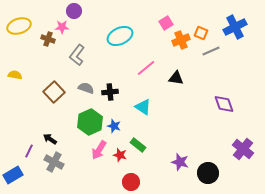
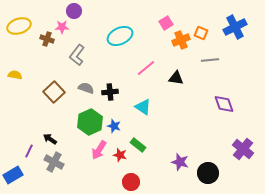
brown cross: moved 1 px left
gray line: moved 1 px left, 9 px down; rotated 18 degrees clockwise
